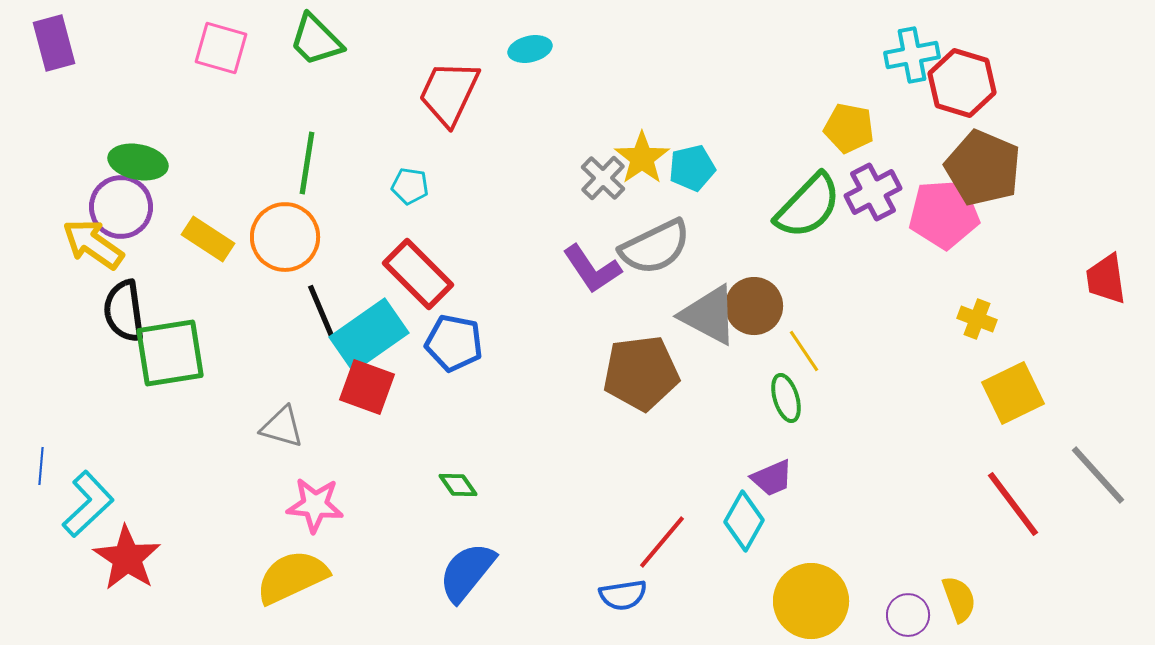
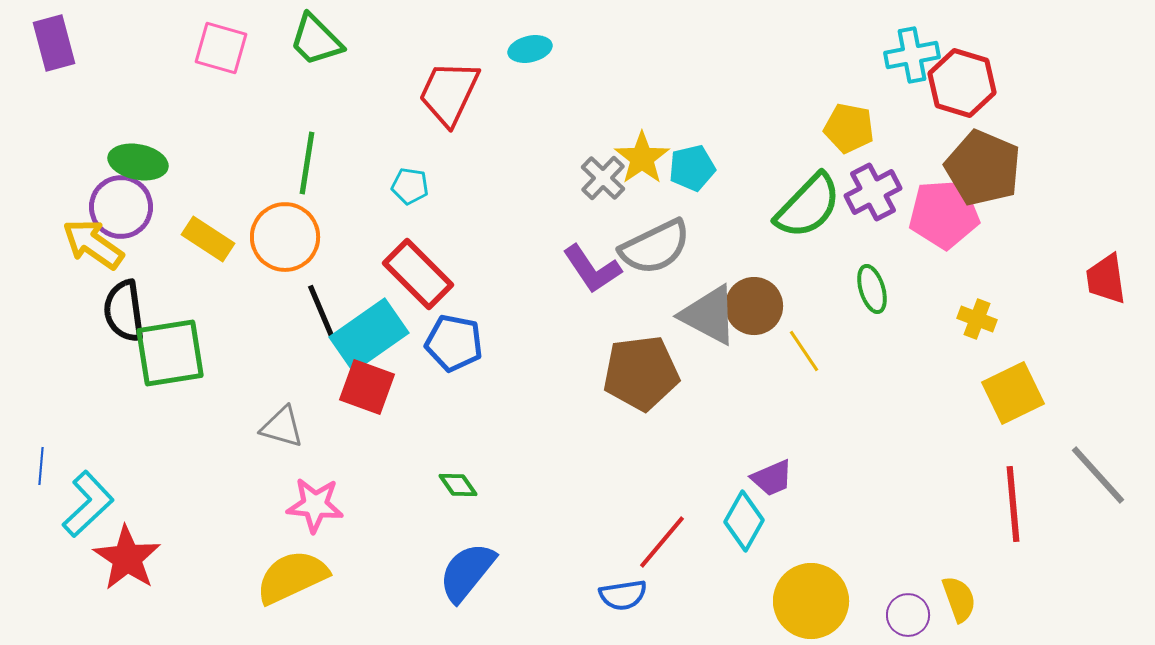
green ellipse at (786, 398): moved 86 px right, 109 px up
red line at (1013, 504): rotated 32 degrees clockwise
